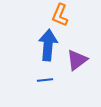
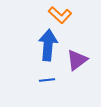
orange L-shape: rotated 70 degrees counterclockwise
blue line: moved 2 px right
